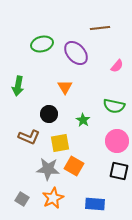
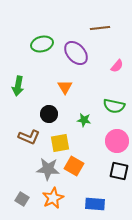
green star: moved 1 px right; rotated 24 degrees counterclockwise
